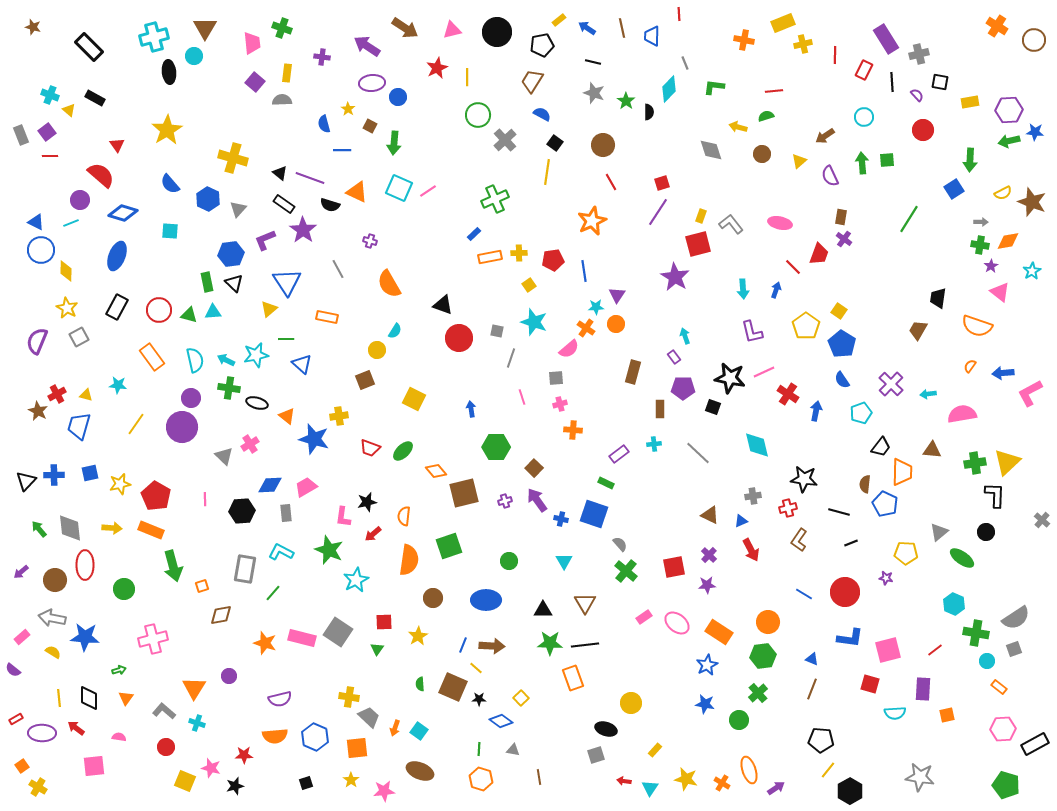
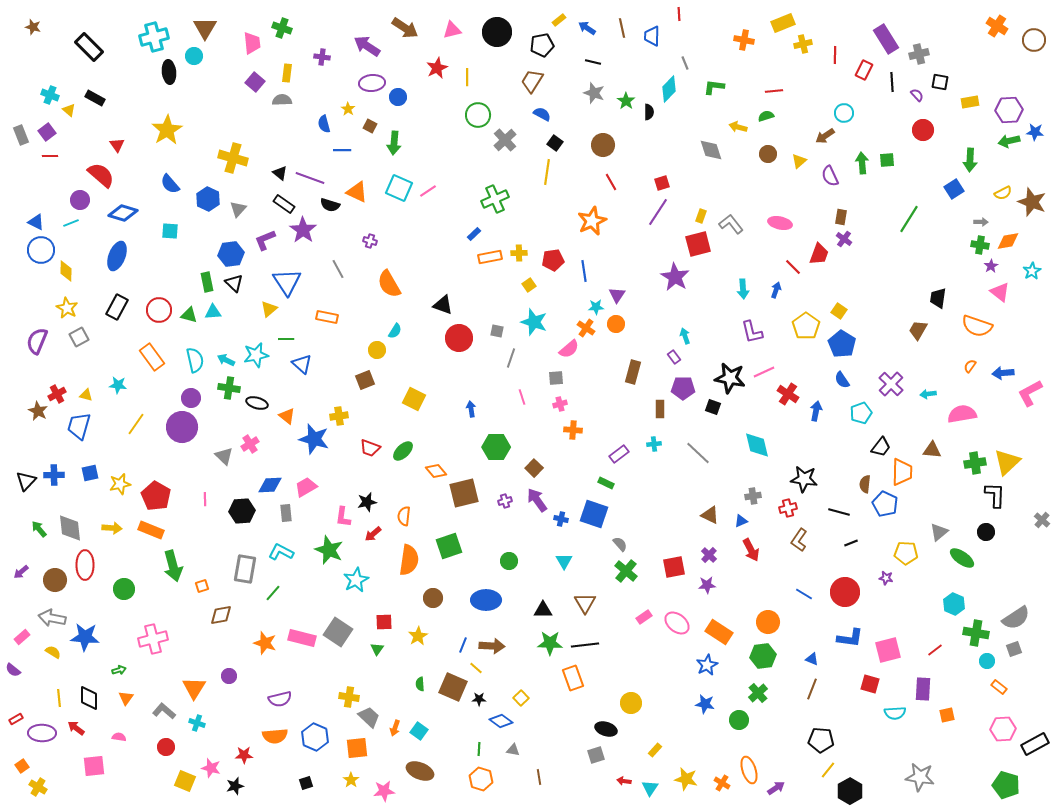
cyan circle at (864, 117): moved 20 px left, 4 px up
brown circle at (762, 154): moved 6 px right
